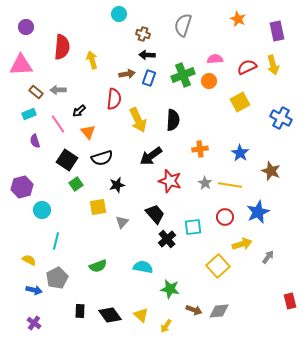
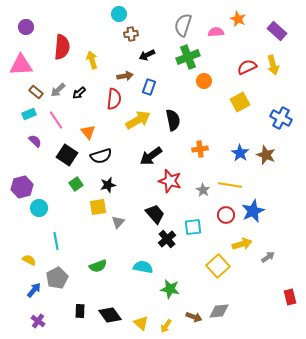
purple rectangle at (277, 31): rotated 36 degrees counterclockwise
brown cross at (143, 34): moved 12 px left; rotated 24 degrees counterclockwise
black arrow at (147, 55): rotated 28 degrees counterclockwise
pink semicircle at (215, 59): moved 1 px right, 27 px up
brown arrow at (127, 74): moved 2 px left, 2 px down
green cross at (183, 75): moved 5 px right, 18 px up
blue rectangle at (149, 78): moved 9 px down
orange circle at (209, 81): moved 5 px left
gray arrow at (58, 90): rotated 42 degrees counterclockwise
black arrow at (79, 111): moved 18 px up
yellow arrow at (138, 120): rotated 95 degrees counterclockwise
black semicircle at (173, 120): rotated 15 degrees counterclockwise
pink line at (58, 124): moved 2 px left, 4 px up
purple semicircle at (35, 141): rotated 152 degrees clockwise
black semicircle at (102, 158): moved 1 px left, 2 px up
black square at (67, 160): moved 5 px up
brown star at (271, 171): moved 5 px left, 16 px up
gray star at (205, 183): moved 2 px left, 7 px down
black star at (117, 185): moved 9 px left
cyan circle at (42, 210): moved 3 px left, 2 px up
blue star at (258, 212): moved 5 px left, 1 px up
red circle at (225, 217): moved 1 px right, 2 px up
gray triangle at (122, 222): moved 4 px left
cyan line at (56, 241): rotated 24 degrees counterclockwise
gray arrow at (268, 257): rotated 16 degrees clockwise
blue arrow at (34, 290): rotated 63 degrees counterclockwise
red rectangle at (290, 301): moved 4 px up
brown arrow at (194, 310): moved 7 px down
yellow triangle at (141, 315): moved 8 px down
purple cross at (34, 323): moved 4 px right, 2 px up
